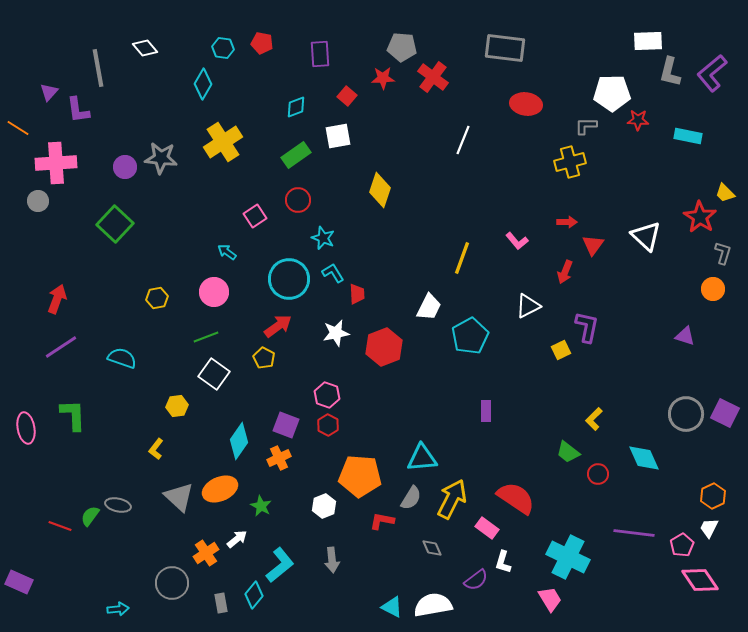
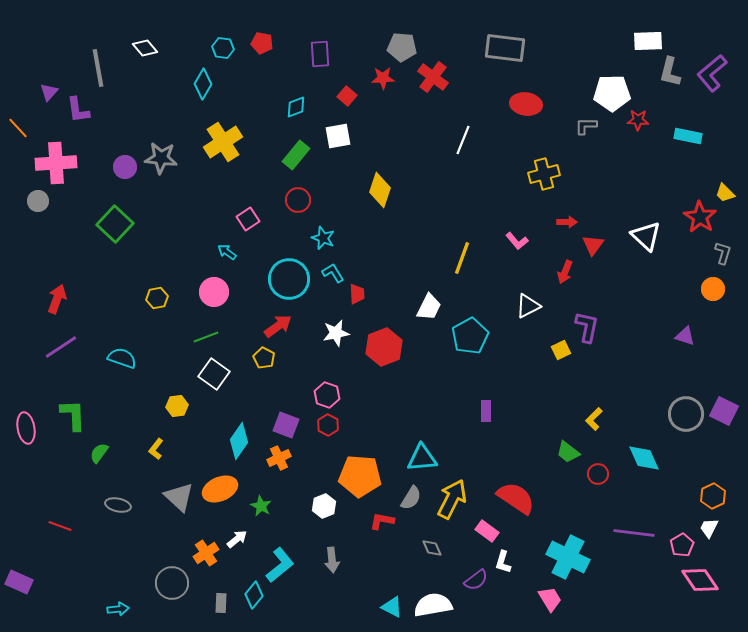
orange line at (18, 128): rotated 15 degrees clockwise
green rectangle at (296, 155): rotated 16 degrees counterclockwise
yellow cross at (570, 162): moved 26 px left, 12 px down
pink square at (255, 216): moved 7 px left, 3 px down
purple square at (725, 413): moved 1 px left, 2 px up
green semicircle at (90, 516): moved 9 px right, 63 px up
pink rectangle at (487, 528): moved 3 px down
gray rectangle at (221, 603): rotated 12 degrees clockwise
